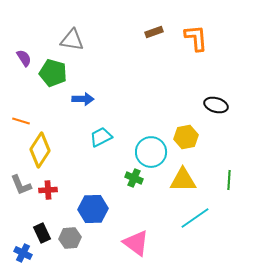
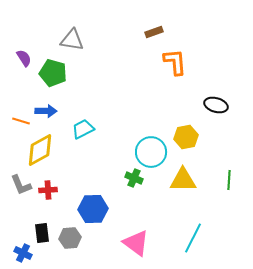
orange L-shape: moved 21 px left, 24 px down
blue arrow: moved 37 px left, 12 px down
cyan trapezoid: moved 18 px left, 8 px up
yellow diamond: rotated 28 degrees clockwise
cyan line: moved 2 px left, 20 px down; rotated 28 degrees counterclockwise
black rectangle: rotated 18 degrees clockwise
